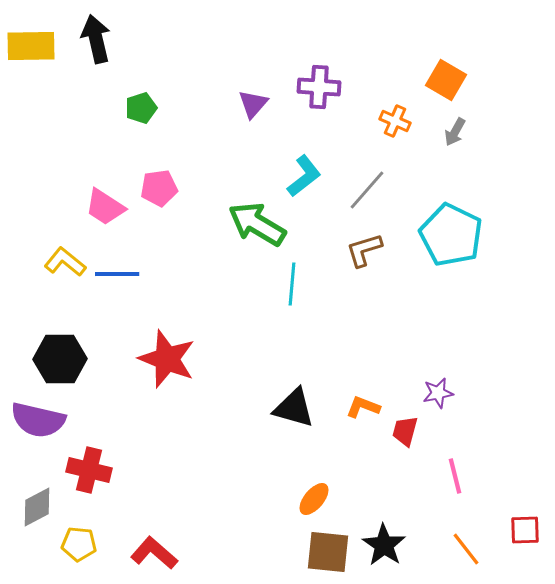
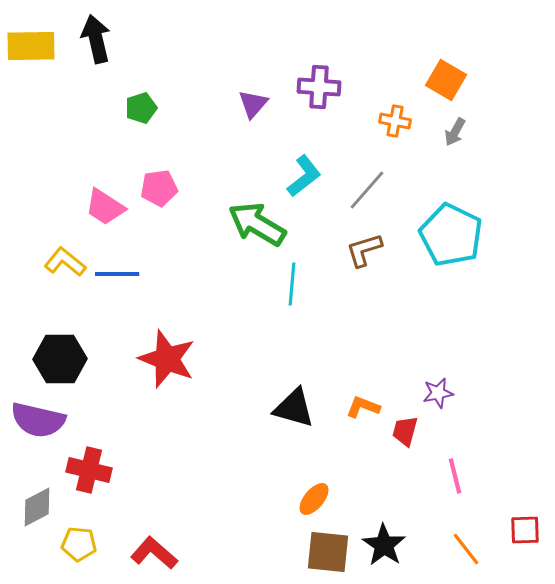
orange cross: rotated 12 degrees counterclockwise
